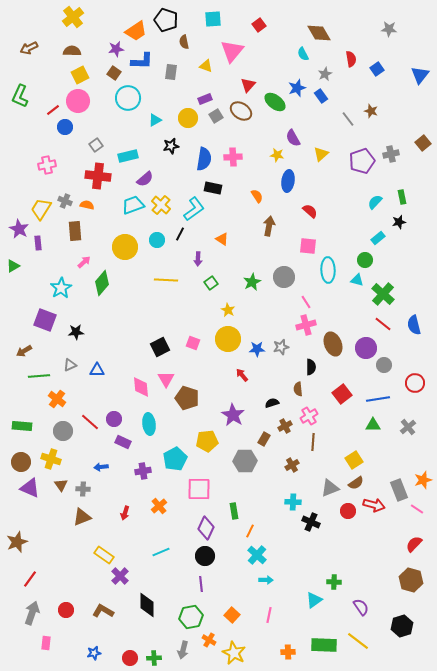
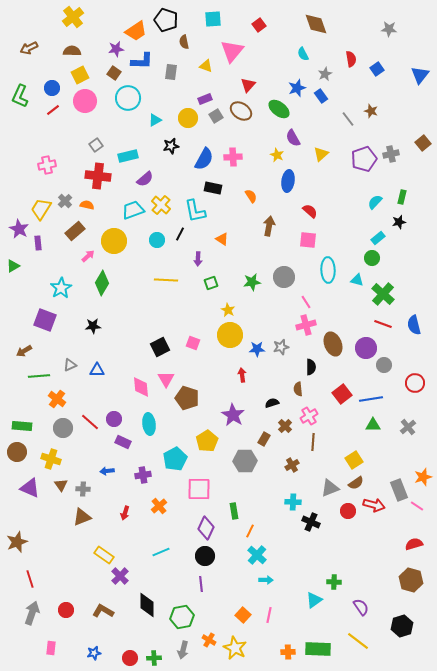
brown diamond at (319, 33): moved 3 px left, 9 px up; rotated 10 degrees clockwise
pink circle at (78, 101): moved 7 px right
green ellipse at (275, 102): moved 4 px right, 7 px down
blue circle at (65, 127): moved 13 px left, 39 px up
yellow star at (277, 155): rotated 16 degrees clockwise
blue semicircle at (204, 159): rotated 20 degrees clockwise
purple pentagon at (362, 161): moved 2 px right, 2 px up
orange semicircle at (257, 196): moved 6 px left
green rectangle at (402, 197): rotated 24 degrees clockwise
gray cross at (65, 201): rotated 24 degrees clockwise
cyan trapezoid at (133, 205): moved 5 px down
cyan L-shape at (194, 209): moved 1 px right, 2 px down; rotated 115 degrees clockwise
brown rectangle at (75, 231): rotated 54 degrees clockwise
pink square at (308, 246): moved 6 px up
yellow circle at (125, 247): moved 11 px left, 6 px up
green circle at (365, 260): moved 7 px right, 2 px up
pink arrow at (84, 262): moved 4 px right, 6 px up
green star at (252, 282): rotated 18 degrees clockwise
green diamond at (102, 283): rotated 10 degrees counterclockwise
green square at (211, 283): rotated 16 degrees clockwise
red line at (383, 324): rotated 18 degrees counterclockwise
black star at (76, 332): moved 17 px right, 6 px up
yellow circle at (228, 339): moved 2 px right, 4 px up
red arrow at (242, 375): rotated 32 degrees clockwise
blue line at (378, 399): moved 7 px left
brown cross at (285, 426): rotated 16 degrees counterclockwise
gray circle at (63, 431): moved 3 px up
yellow pentagon at (207, 441): rotated 25 degrees counterclockwise
brown circle at (21, 462): moved 4 px left, 10 px up
blue arrow at (101, 467): moved 6 px right, 4 px down
purple cross at (143, 471): moved 4 px down
orange star at (423, 480): moved 3 px up
pink line at (417, 509): moved 3 px up
red semicircle at (414, 544): rotated 30 degrees clockwise
red line at (30, 579): rotated 54 degrees counterclockwise
orange square at (232, 615): moved 11 px right
green hexagon at (191, 617): moved 9 px left
pink rectangle at (46, 643): moved 5 px right, 5 px down
green rectangle at (324, 645): moved 6 px left, 4 px down
yellow star at (234, 653): moved 1 px right, 5 px up
